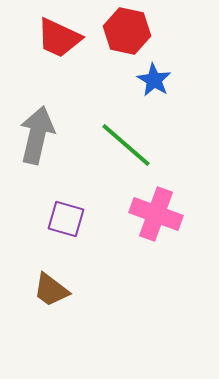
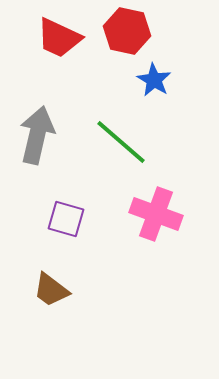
green line: moved 5 px left, 3 px up
